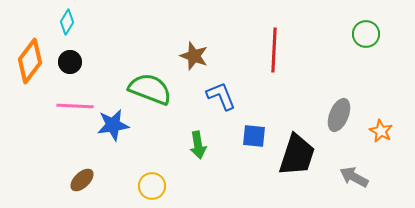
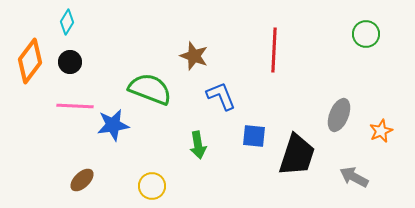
orange star: rotated 20 degrees clockwise
